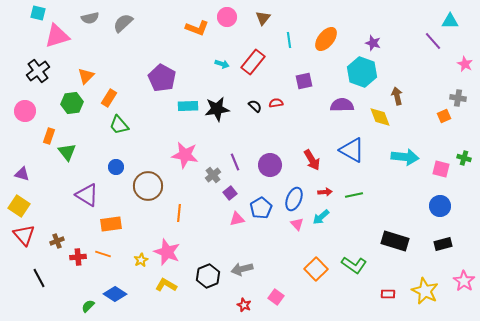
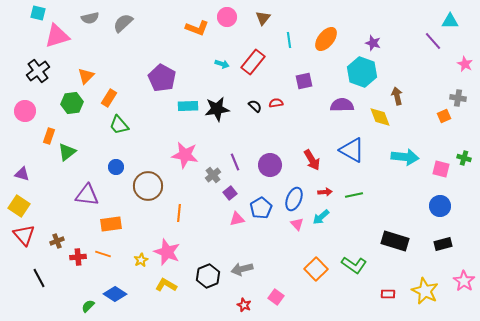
green triangle at (67, 152): rotated 30 degrees clockwise
purple triangle at (87, 195): rotated 25 degrees counterclockwise
